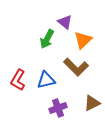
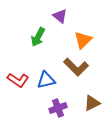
purple triangle: moved 5 px left, 6 px up
green arrow: moved 9 px left, 2 px up
red L-shape: rotated 85 degrees counterclockwise
